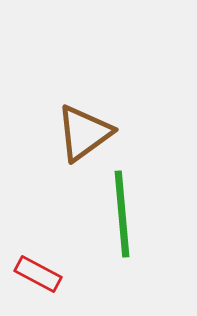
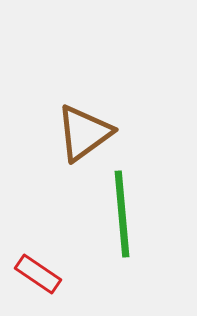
red rectangle: rotated 6 degrees clockwise
